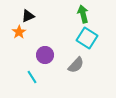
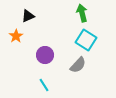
green arrow: moved 1 px left, 1 px up
orange star: moved 3 px left, 4 px down
cyan square: moved 1 px left, 2 px down
gray semicircle: moved 2 px right
cyan line: moved 12 px right, 8 px down
